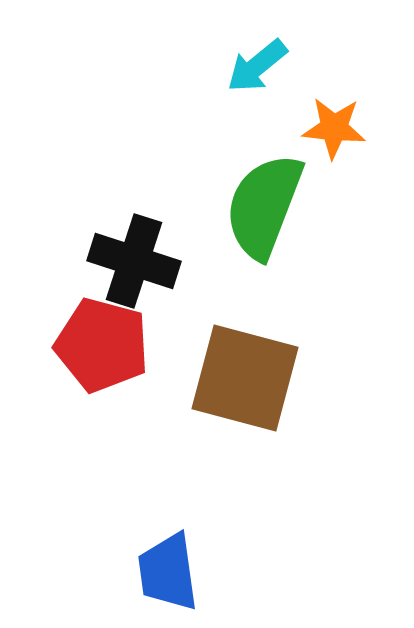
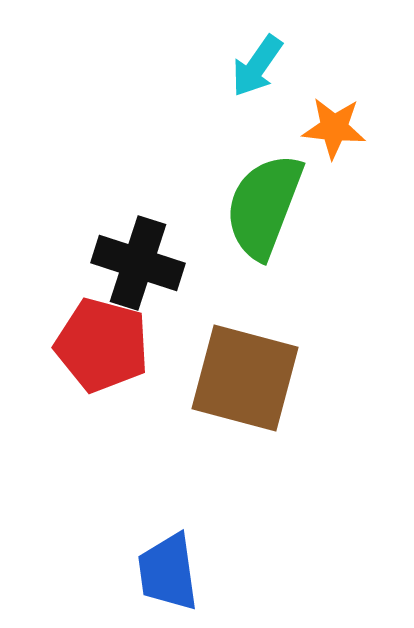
cyan arrow: rotated 16 degrees counterclockwise
black cross: moved 4 px right, 2 px down
